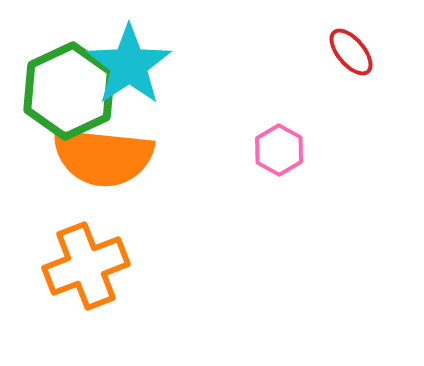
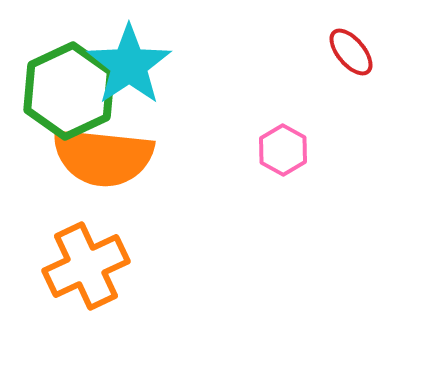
pink hexagon: moved 4 px right
orange cross: rotated 4 degrees counterclockwise
